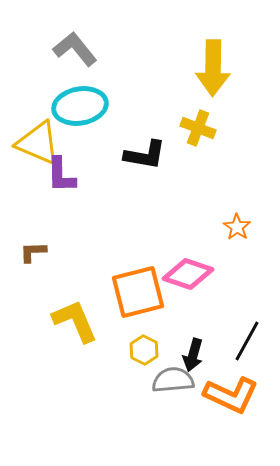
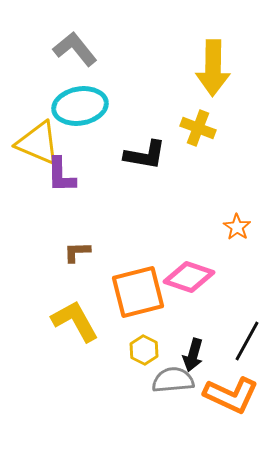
brown L-shape: moved 44 px right
pink diamond: moved 1 px right, 3 px down
yellow L-shape: rotated 6 degrees counterclockwise
